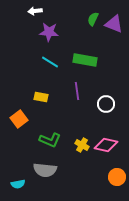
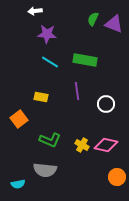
purple star: moved 2 px left, 2 px down
